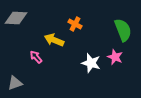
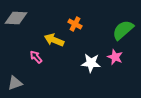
green semicircle: rotated 110 degrees counterclockwise
white star: rotated 12 degrees counterclockwise
